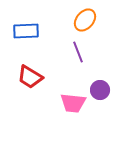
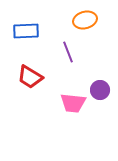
orange ellipse: rotated 35 degrees clockwise
purple line: moved 10 px left
